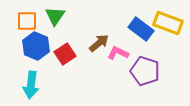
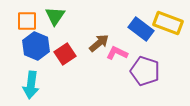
pink L-shape: moved 1 px left
